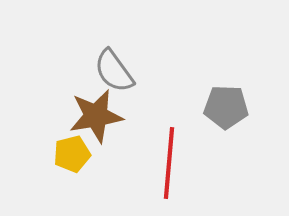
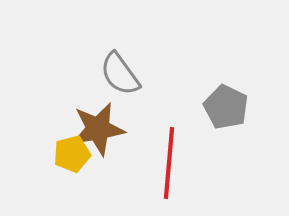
gray semicircle: moved 6 px right, 3 px down
gray pentagon: rotated 24 degrees clockwise
brown star: moved 2 px right, 13 px down
